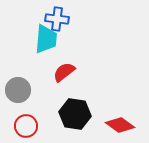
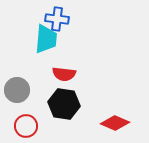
red semicircle: moved 2 px down; rotated 135 degrees counterclockwise
gray circle: moved 1 px left
black hexagon: moved 11 px left, 10 px up
red diamond: moved 5 px left, 2 px up; rotated 12 degrees counterclockwise
